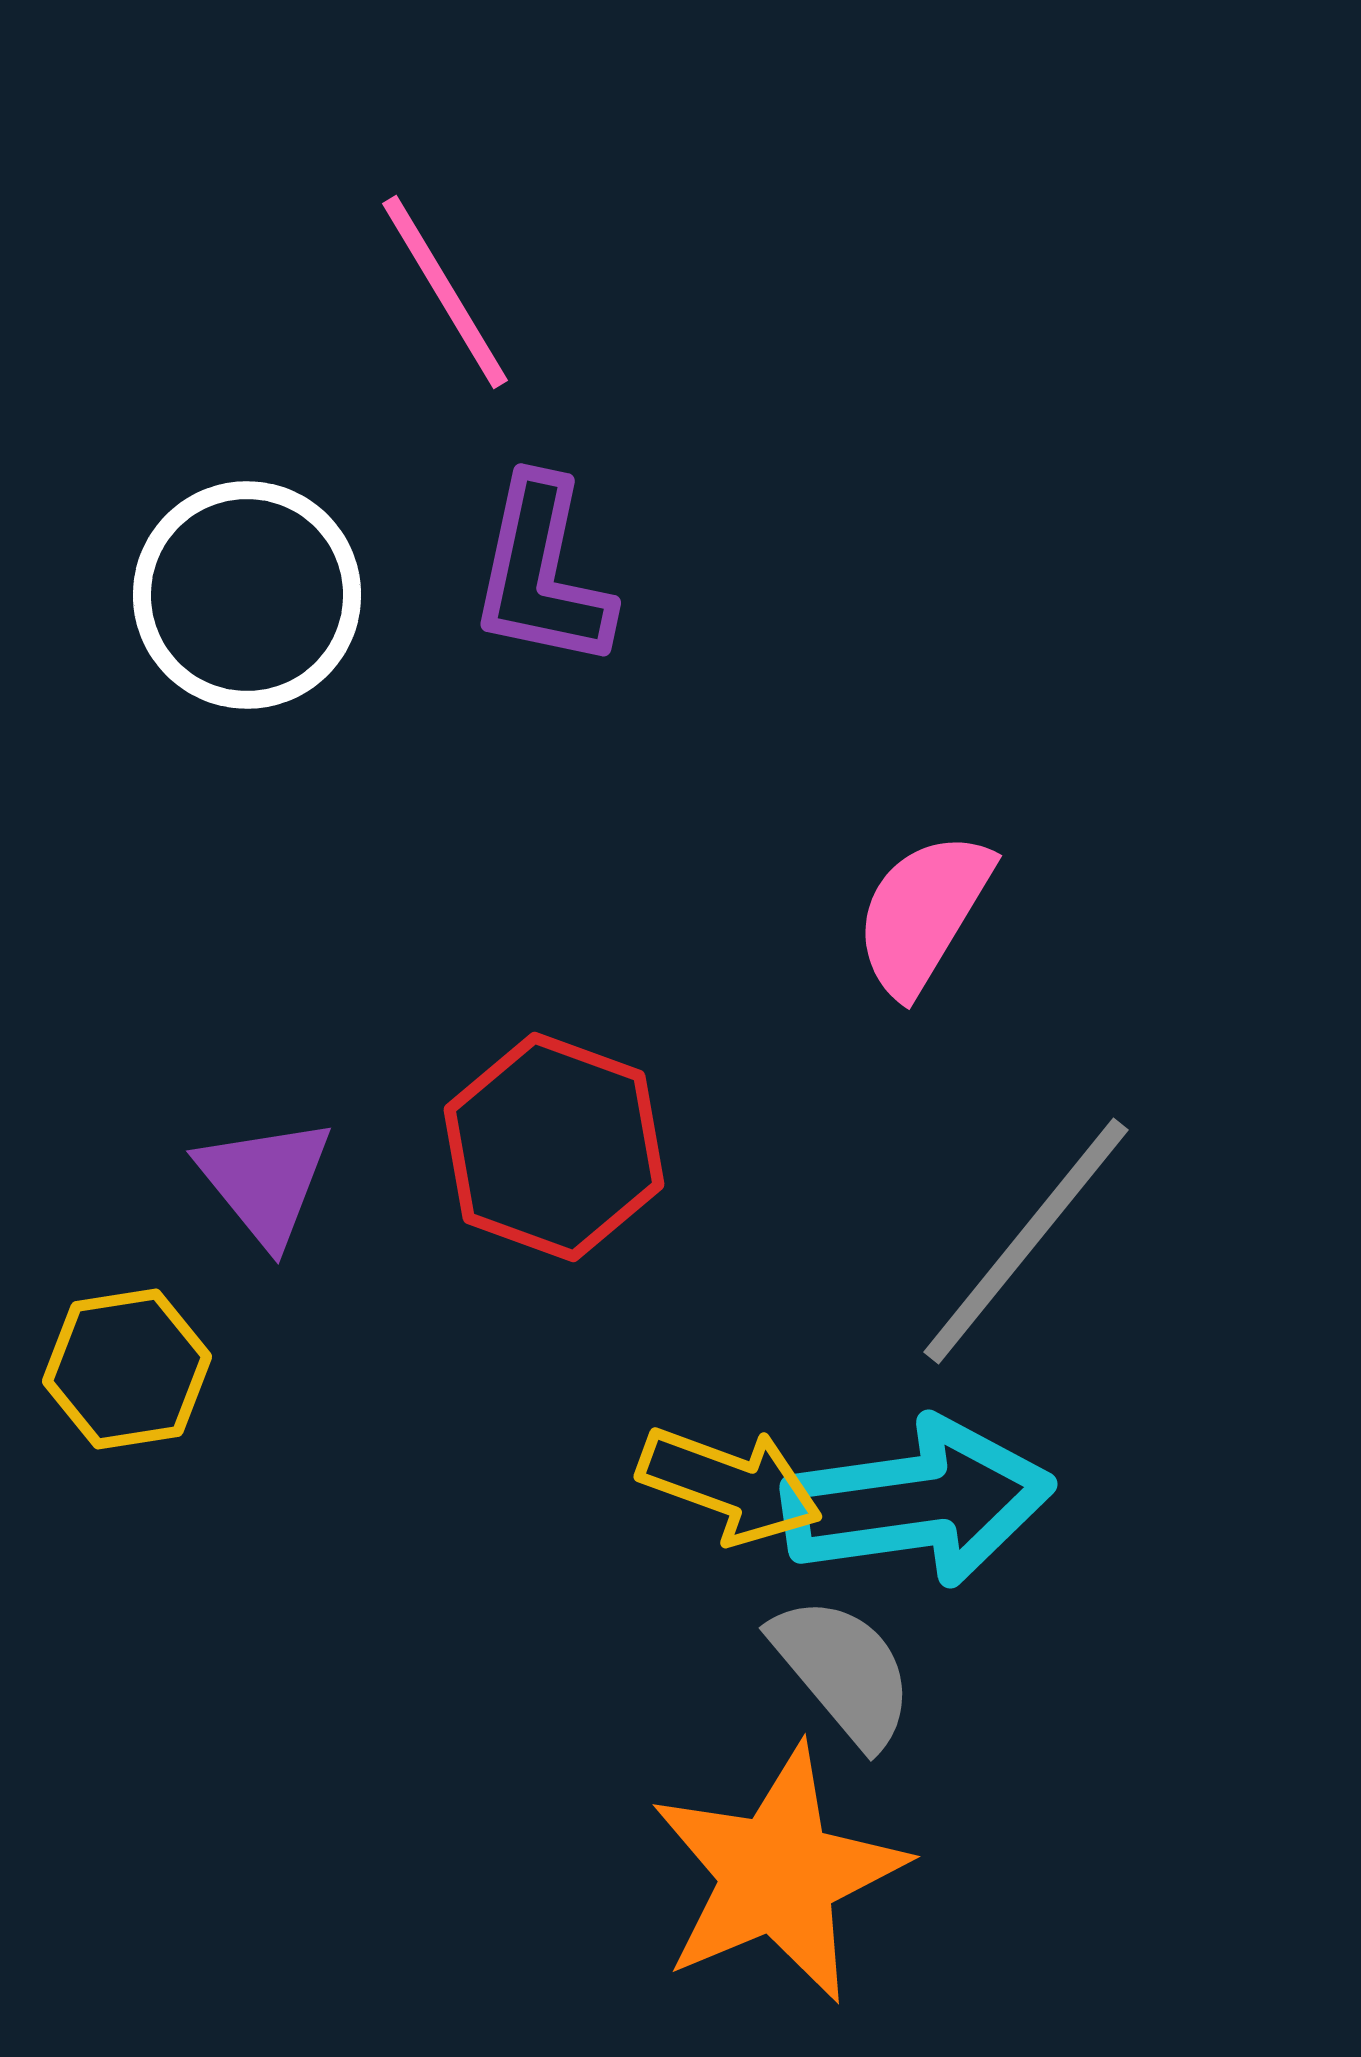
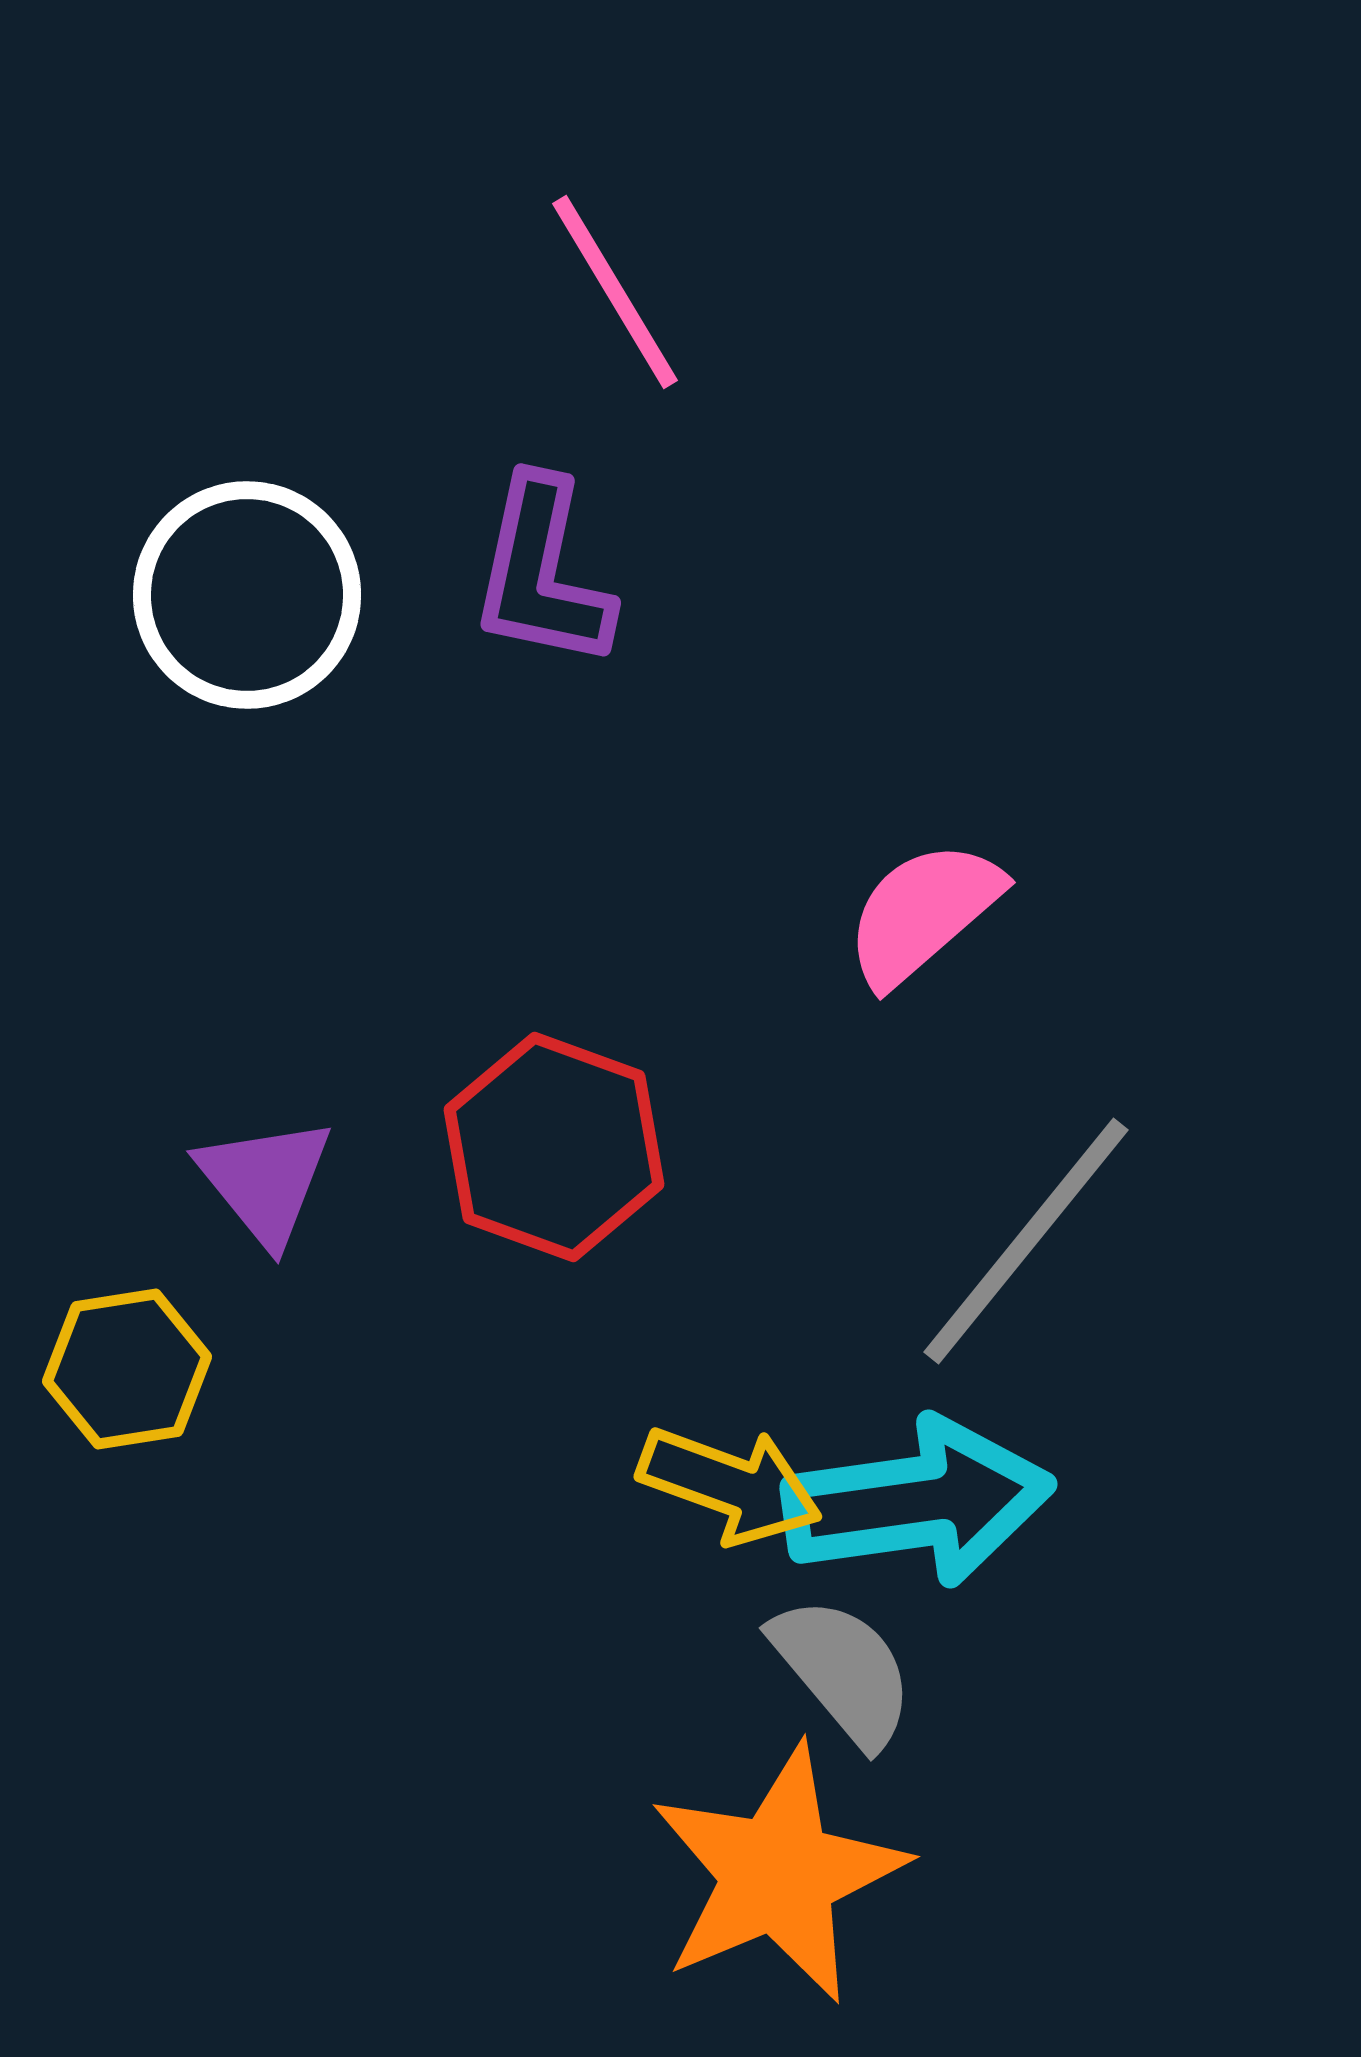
pink line: moved 170 px right
pink semicircle: rotated 18 degrees clockwise
